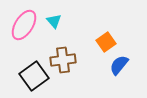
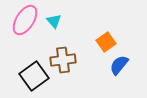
pink ellipse: moved 1 px right, 5 px up
